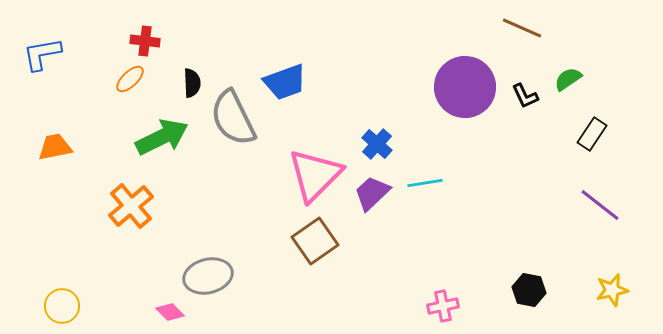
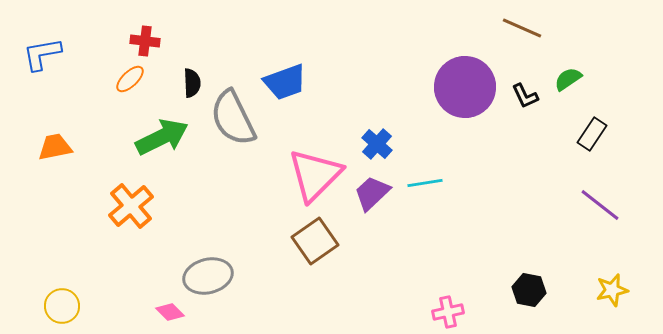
pink cross: moved 5 px right, 6 px down
